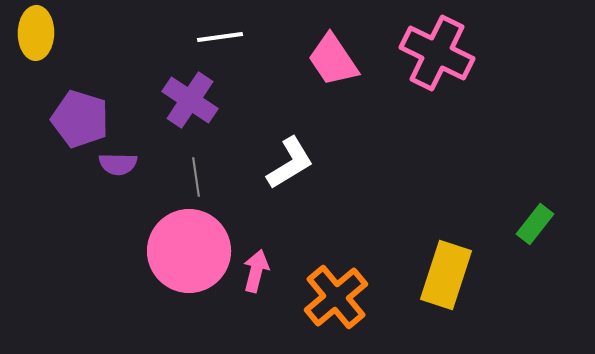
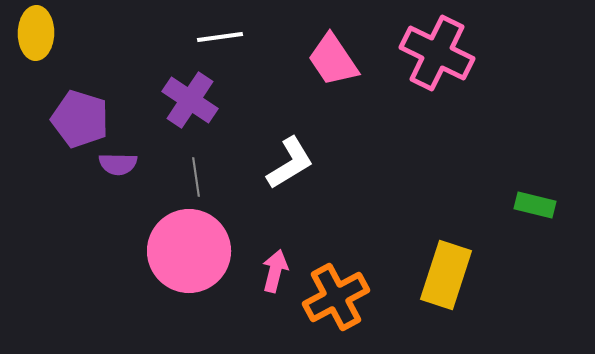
green rectangle: moved 19 px up; rotated 66 degrees clockwise
pink arrow: moved 19 px right
orange cross: rotated 12 degrees clockwise
